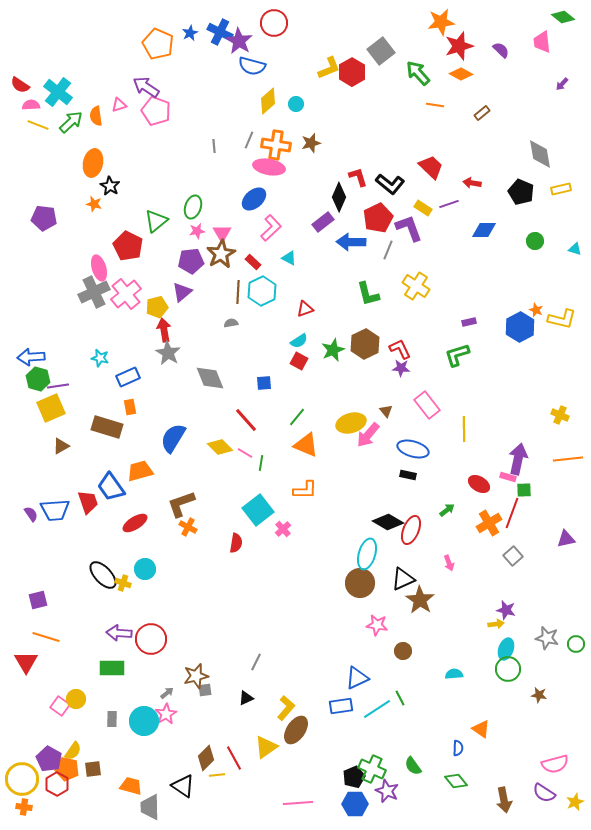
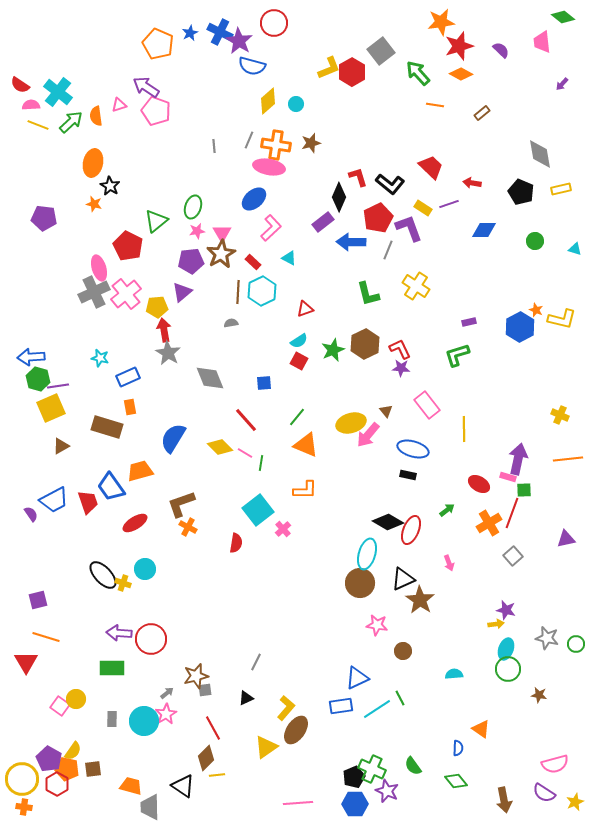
yellow pentagon at (157, 307): rotated 10 degrees clockwise
blue trapezoid at (55, 510): moved 1 px left, 10 px up; rotated 24 degrees counterclockwise
red line at (234, 758): moved 21 px left, 30 px up
